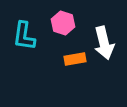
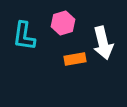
pink hexagon: rotated 25 degrees clockwise
white arrow: moved 1 px left
